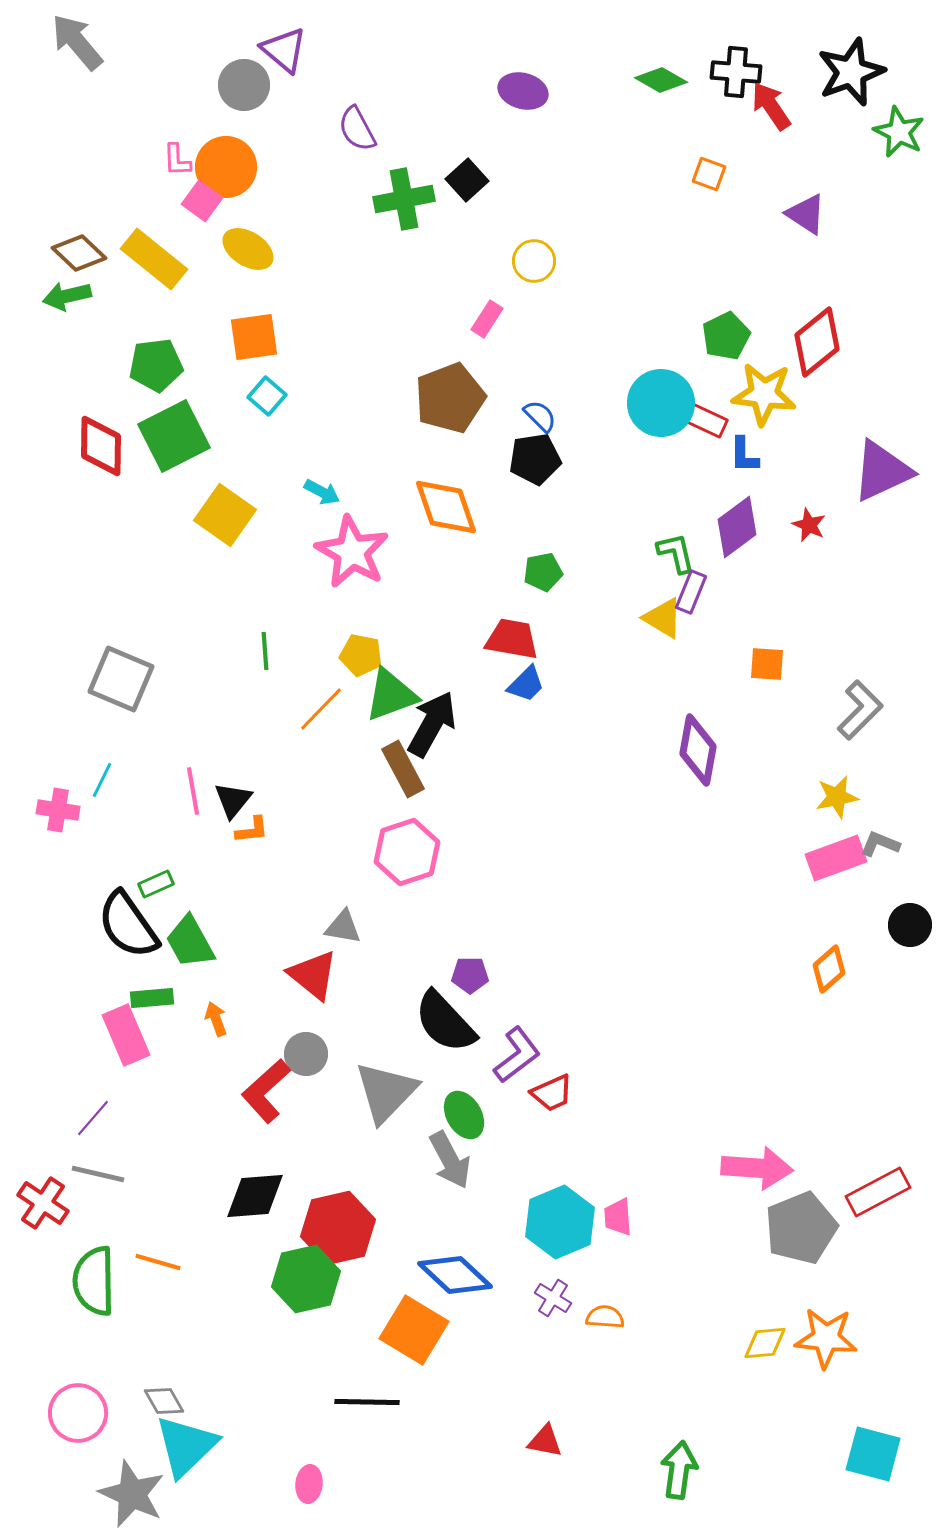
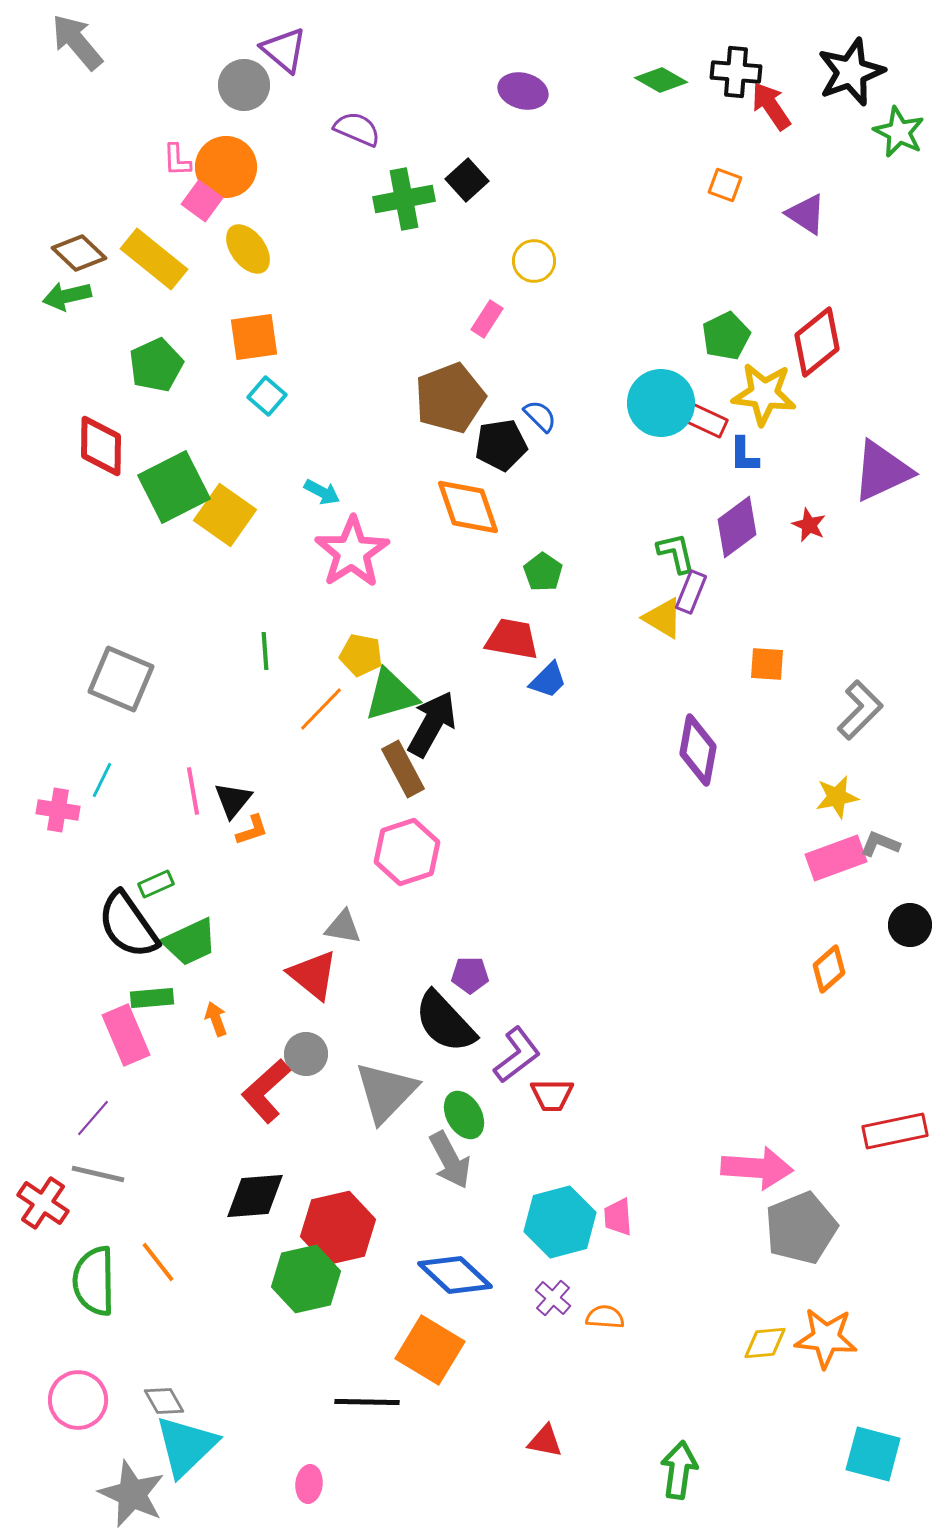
purple semicircle at (357, 129): rotated 141 degrees clockwise
orange square at (709, 174): moved 16 px right, 11 px down
yellow ellipse at (248, 249): rotated 21 degrees clockwise
green pentagon at (156, 365): rotated 18 degrees counterclockwise
green square at (174, 436): moved 51 px down
black pentagon at (535, 459): moved 34 px left, 14 px up
orange diamond at (446, 507): moved 22 px right
pink star at (352, 552): rotated 10 degrees clockwise
green pentagon at (543, 572): rotated 27 degrees counterclockwise
blue trapezoid at (526, 684): moved 22 px right, 4 px up
green triangle at (391, 695): rotated 4 degrees clockwise
orange L-shape at (252, 830): rotated 12 degrees counterclockwise
green trapezoid at (190, 942): rotated 86 degrees counterclockwise
red trapezoid at (552, 1093): moved 2 px down; rotated 24 degrees clockwise
red rectangle at (878, 1192): moved 17 px right, 61 px up; rotated 16 degrees clockwise
cyan hexagon at (560, 1222): rotated 8 degrees clockwise
orange line at (158, 1262): rotated 36 degrees clockwise
purple cross at (553, 1298): rotated 9 degrees clockwise
orange square at (414, 1330): moved 16 px right, 20 px down
pink circle at (78, 1413): moved 13 px up
